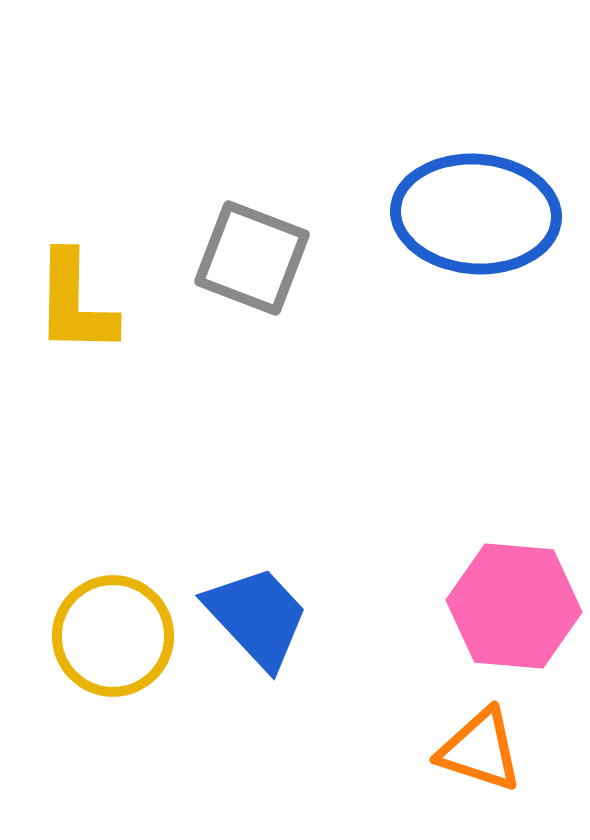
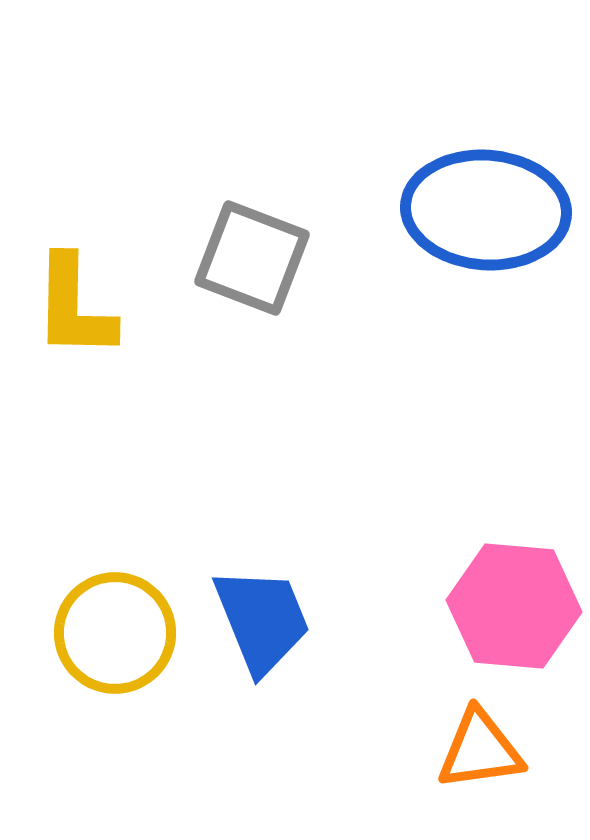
blue ellipse: moved 10 px right, 4 px up
yellow L-shape: moved 1 px left, 4 px down
blue trapezoid: moved 5 px right, 3 px down; rotated 21 degrees clockwise
yellow circle: moved 2 px right, 3 px up
orange triangle: rotated 26 degrees counterclockwise
